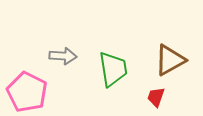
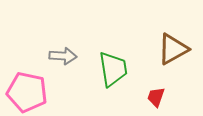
brown triangle: moved 3 px right, 11 px up
pink pentagon: rotated 15 degrees counterclockwise
